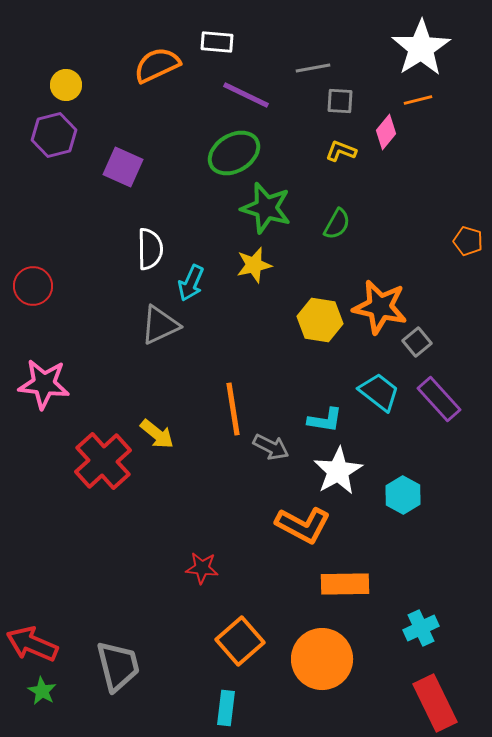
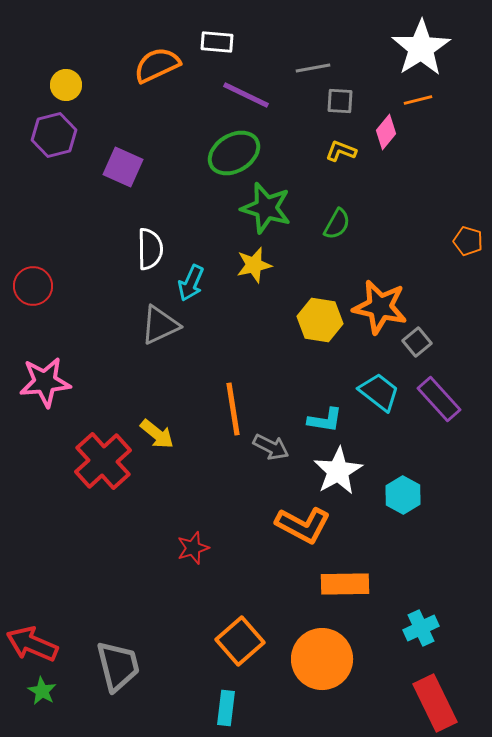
pink star at (44, 384): moved 1 px right, 2 px up; rotated 12 degrees counterclockwise
red star at (202, 568): moved 9 px left, 20 px up; rotated 24 degrees counterclockwise
